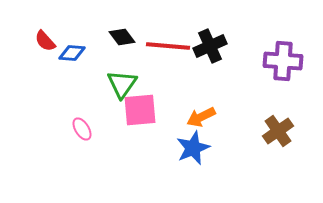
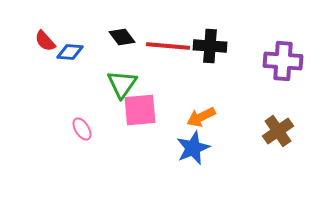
black cross: rotated 28 degrees clockwise
blue diamond: moved 2 px left, 1 px up
